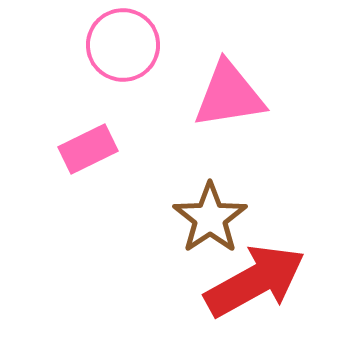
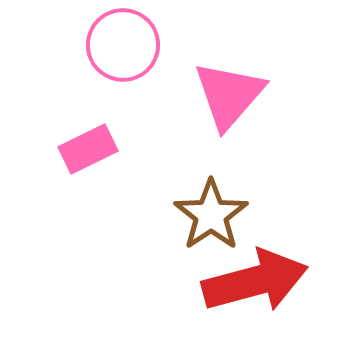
pink triangle: rotated 40 degrees counterclockwise
brown star: moved 1 px right, 3 px up
red arrow: rotated 14 degrees clockwise
